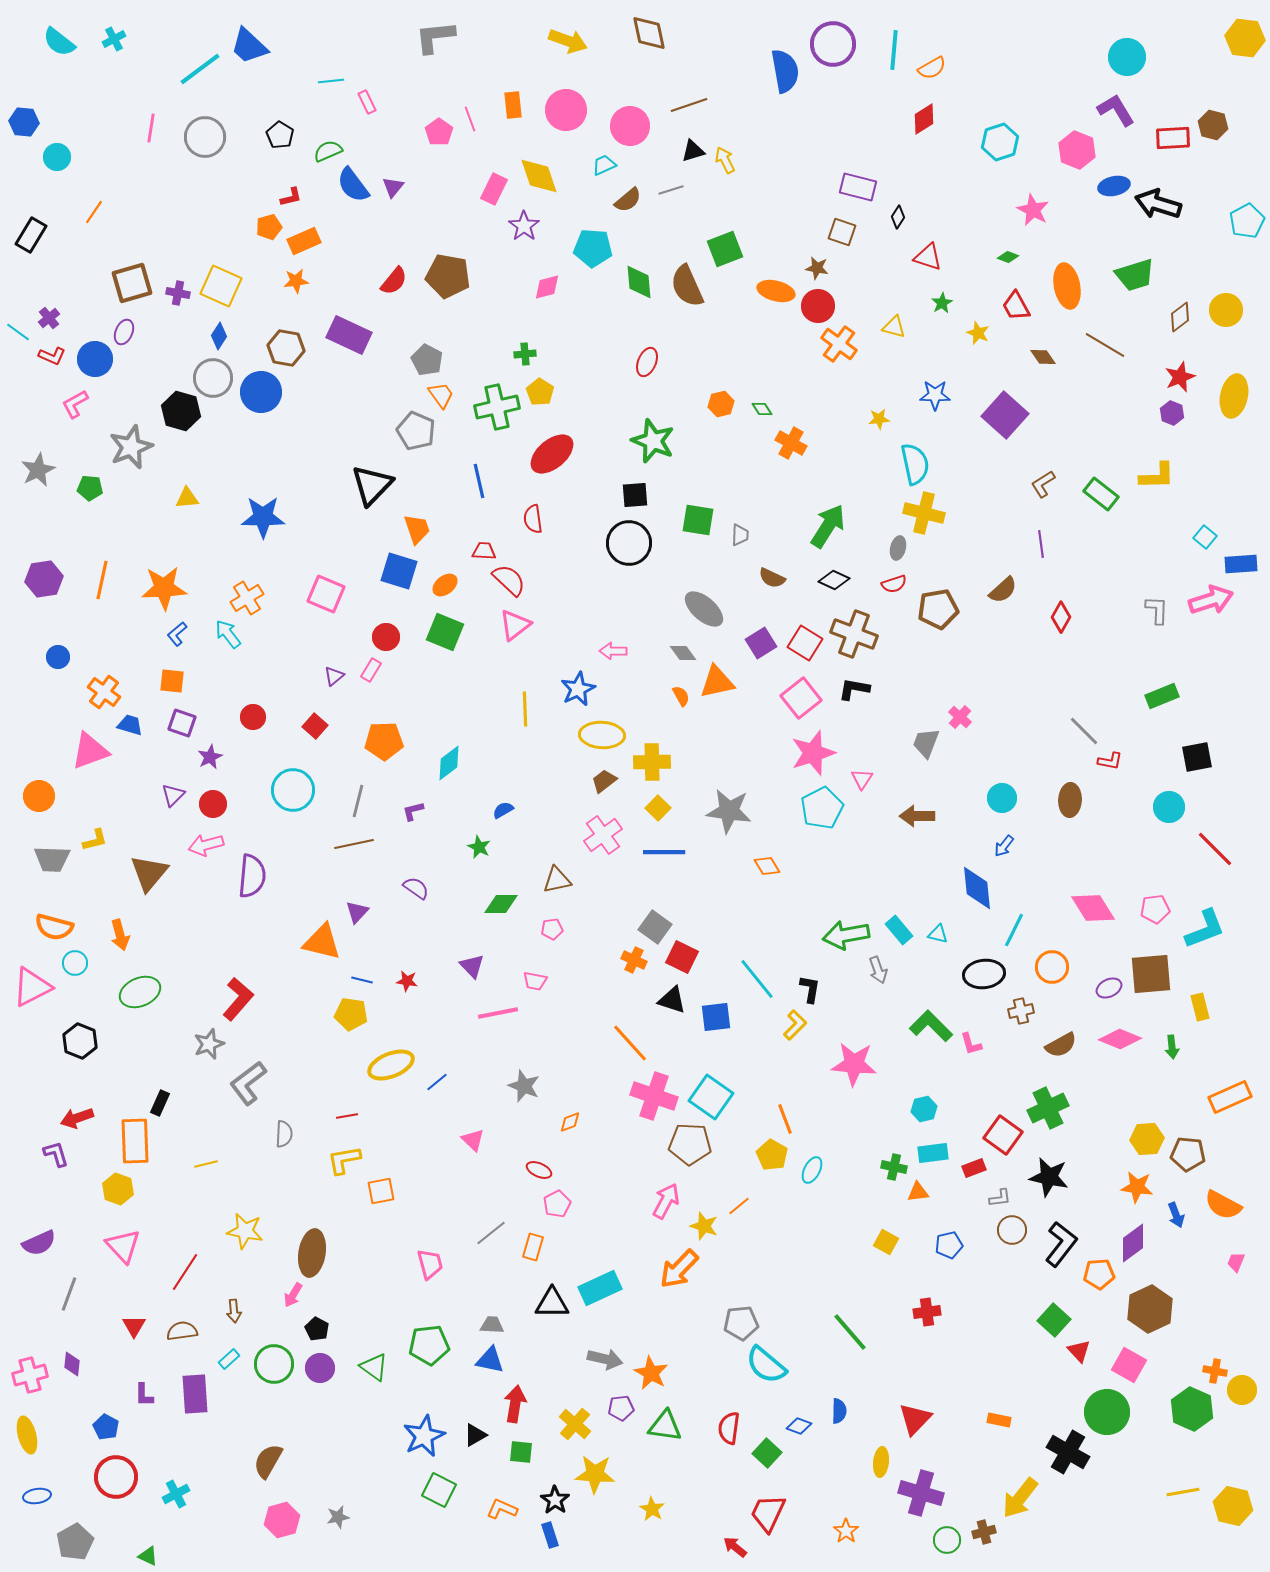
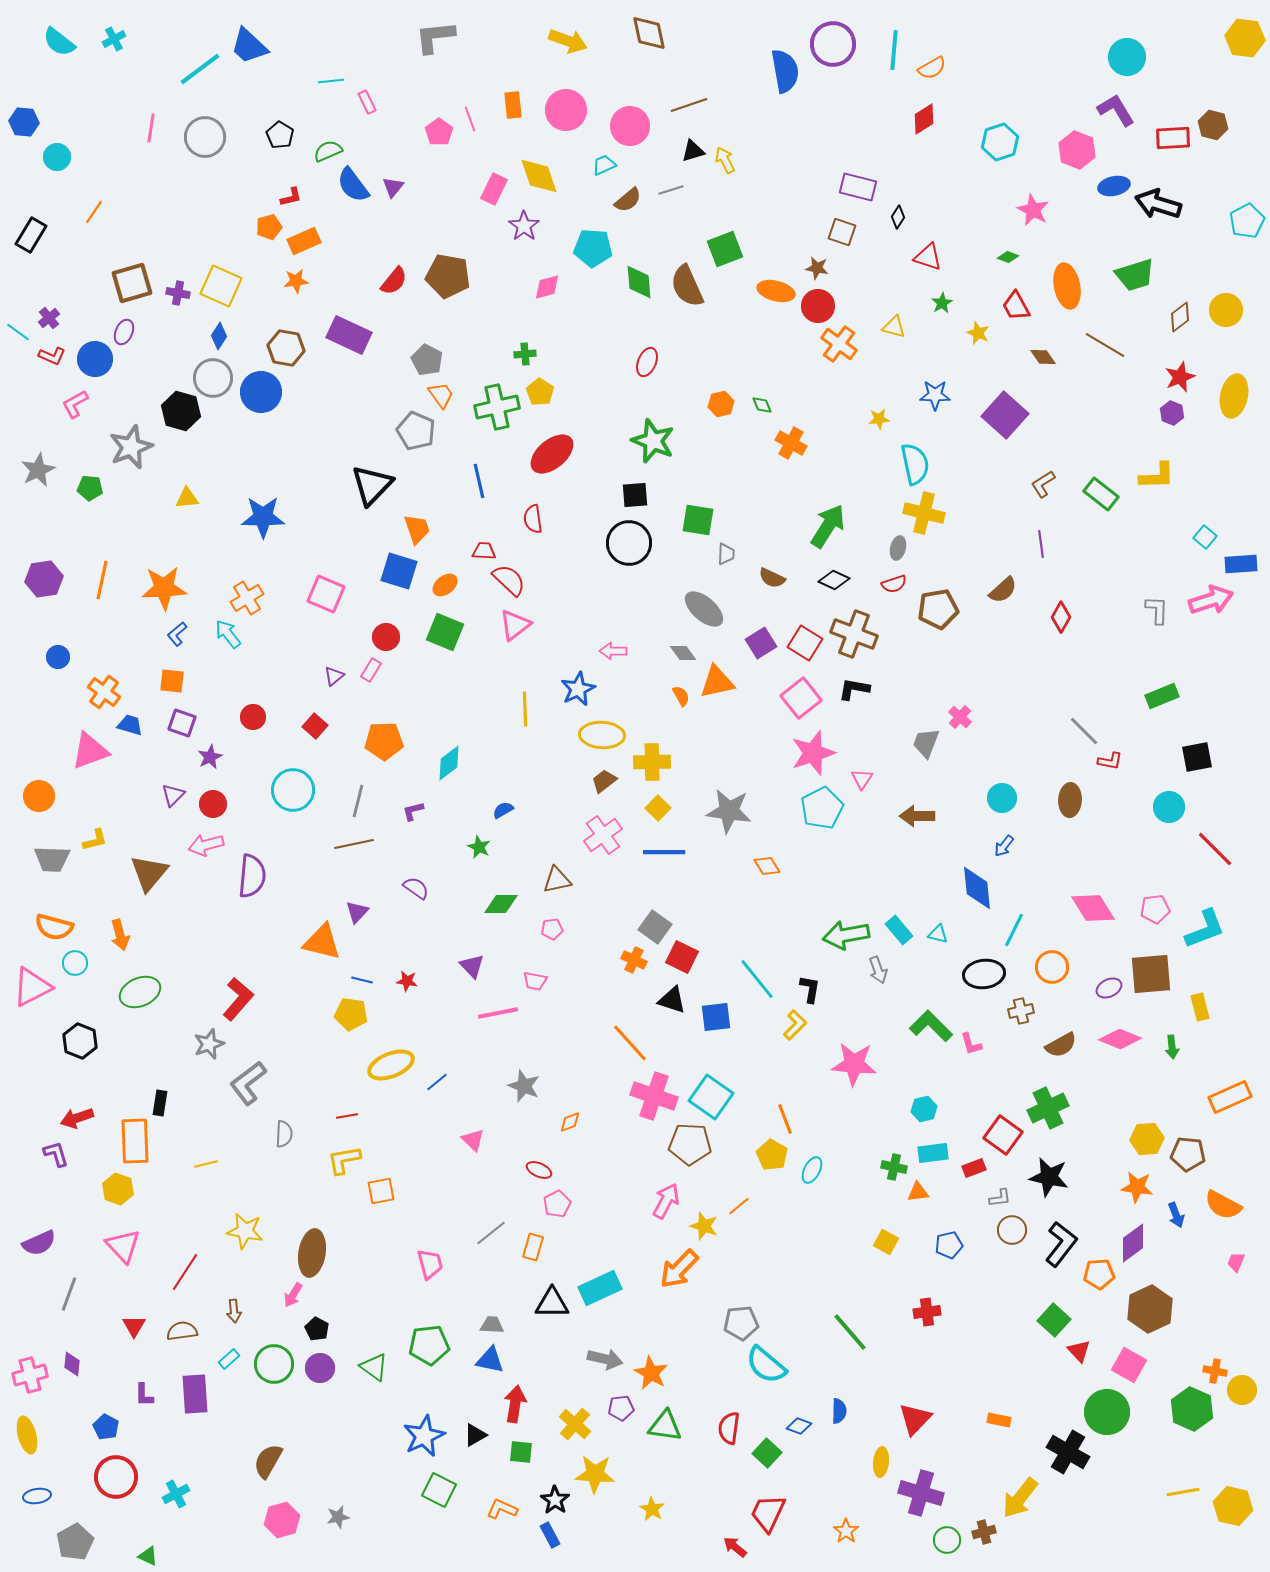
green diamond at (762, 409): moved 4 px up; rotated 10 degrees clockwise
gray trapezoid at (740, 535): moved 14 px left, 19 px down
black rectangle at (160, 1103): rotated 15 degrees counterclockwise
blue rectangle at (550, 1535): rotated 10 degrees counterclockwise
